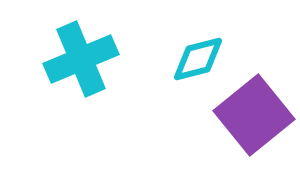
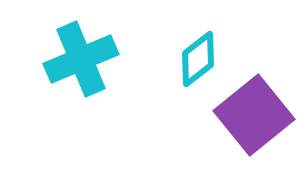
cyan diamond: rotated 24 degrees counterclockwise
